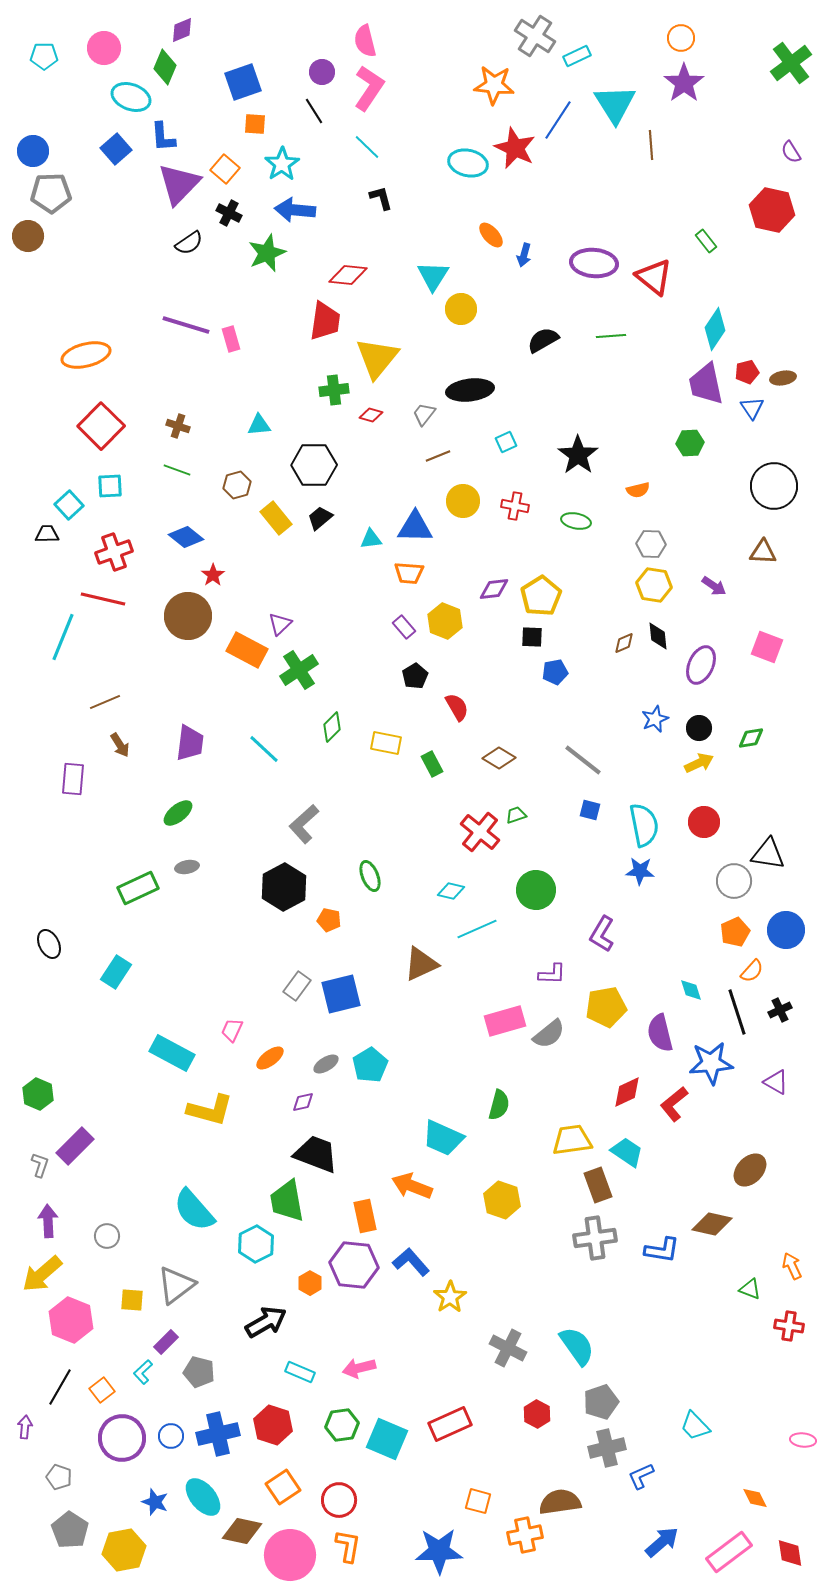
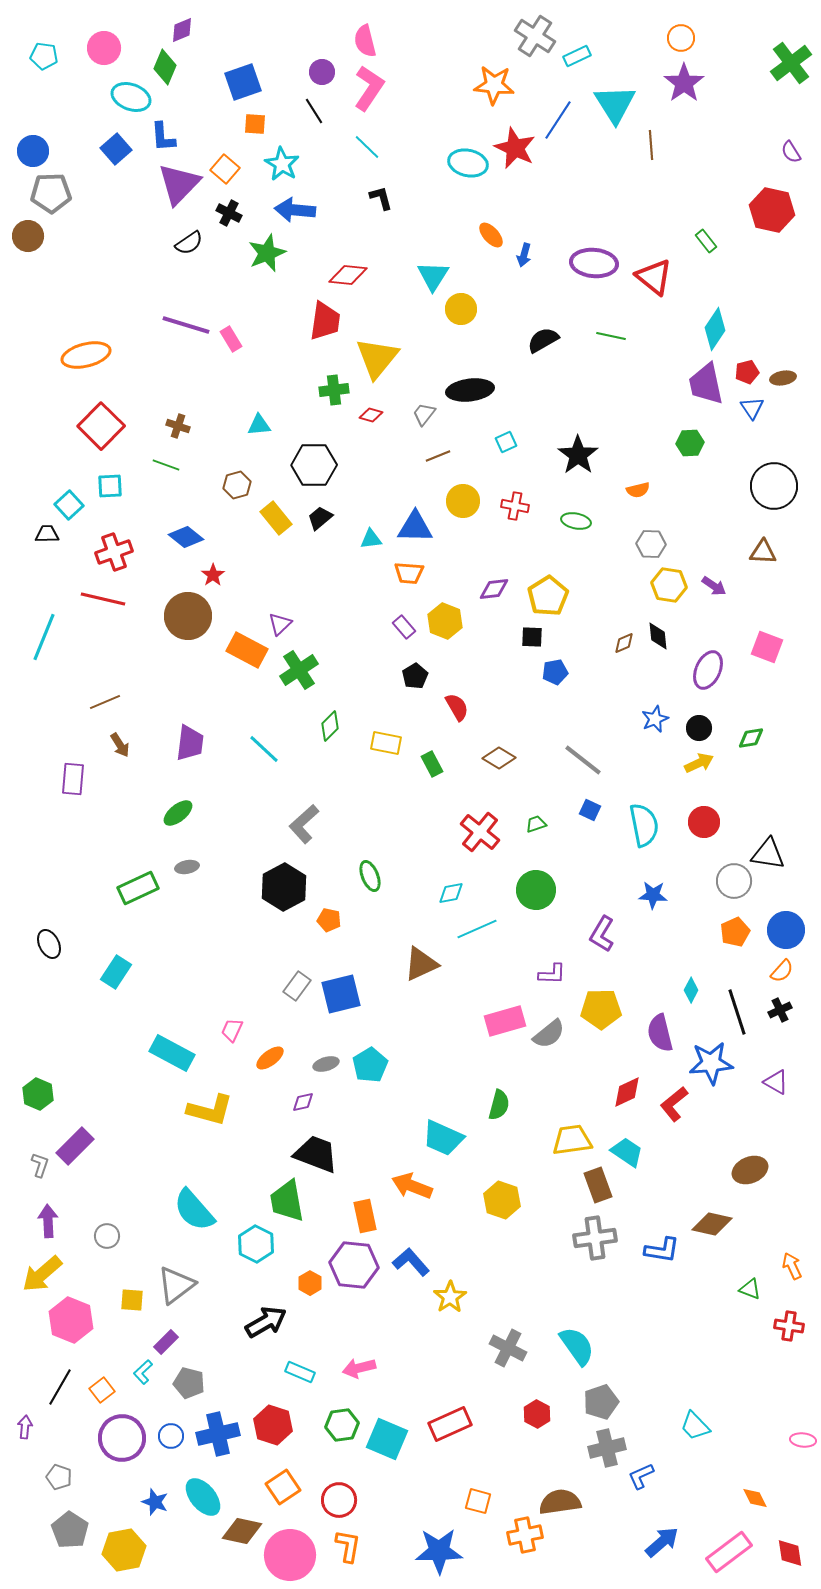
cyan pentagon at (44, 56): rotated 8 degrees clockwise
cyan star at (282, 164): rotated 8 degrees counterclockwise
green line at (611, 336): rotated 16 degrees clockwise
pink rectangle at (231, 339): rotated 15 degrees counterclockwise
green line at (177, 470): moved 11 px left, 5 px up
yellow hexagon at (654, 585): moved 15 px right
yellow pentagon at (541, 596): moved 7 px right
cyan line at (63, 637): moved 19 px left
purple ellipse at (701, 665): moved 7 px right, 5 px down
green diamond at (332, 727): moved 2 px left, 1 px up
blue square at (590, 810): rotated 10 degrees clockwise
green trapezoid at (516, 815): moved 20 px right, 9 px down
blue star at (640, 871): moved 13 px right, 24 px down
cyan diamond at (451, 891): moved 2 px down; rotated 24 degrees counterclockwise
orange semicircle at (752, 971): moved 30 px right
cyan diamond at (691, 990): rotated 45 degrees clockwise
yellow pentagon at (606, 1007): moved 5 px left, 2 px down; rotated 9 degrees clockwise
gray ellipse at (326, 1064): rotated 15 degrees clockwise
brown ellipse at (750, 1170): rotated 24 degrees clockwise
cyan hexagon at (256, 1244): rotated 6 degrees counterclockwise
gray pentagon at (199, 1372): moved 10 px left, 11 px down
